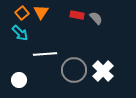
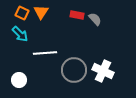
orange square: rotated 24 degrees counterclockwise
gray semicircle: moved 1 px left, 1 px down
cyan arrow: moved 1 px down
white line: moved 1 px up
white cross: rotated 20 degrees counterclockwise
